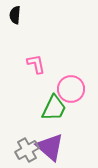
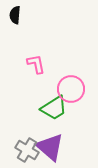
green trapezoid: rotated 32 degrees clockwise
gray cross: rotated 30 degrees counterclockwise
